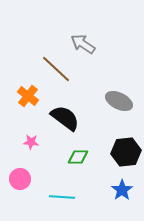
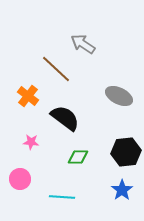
gray ellipse: moved 5 px up
